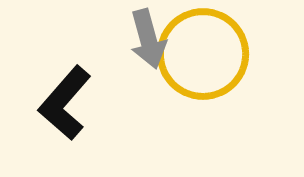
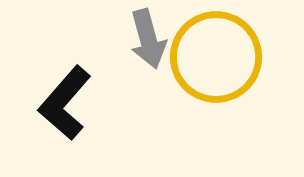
yellow circle: moved 13 px right, 3 px down
